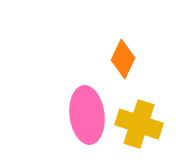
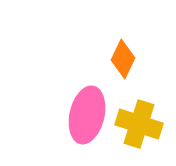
pink ellipse: rotated 20 degrees clockwise
